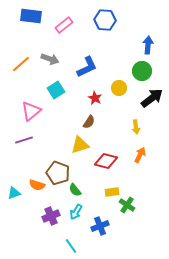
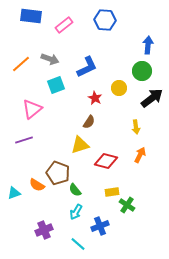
cyan square: moved 5 px up; rotated 12 degrees clockwise
pink triangle: moved 1 px right, 2 px up
orange semicircle: rotated 14 degrees clockwise
purple cross: moved 7 px left, 14 px down
cyan line: moved 7 px right, 2 px up; rotated 14 degrees counterclockwise
